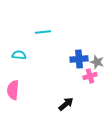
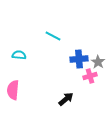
cyan line: moved 10 px right, 4 px down; rotated 35 degrees clockwise
gray star: moved 1 px right; rotated 16 degrees clockwise
black arrow: moved 5 px up
